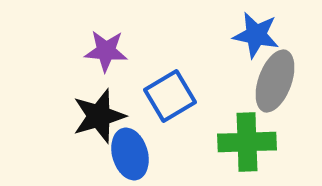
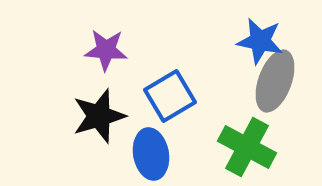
blue star: moved 4 px right, 6 px down
purple star: moved 1 px up
green cross: moved 5 px down; rotated 30 degrees clockwise
blue ellipse: moved 21 px right; rotated 6 degrees clockwise
